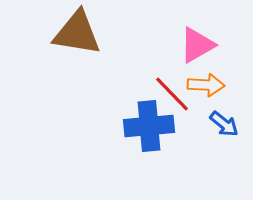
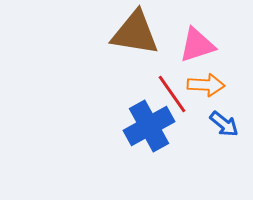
brown triangle: moved 58 px right
pink triangle: rotated 12 degrees clockwise
red line: rotated 9 degrees clockwise
blue cross: rotated 24 degrees counterclockwise
